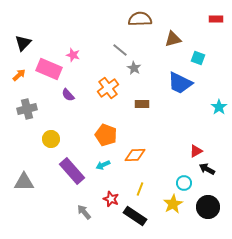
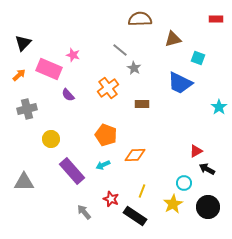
yellow line: moved 2 px right, 2 px down
